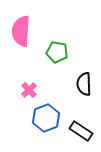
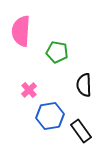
black semicircle: moved 1 px down
blue hexagon: moved 4 px right, 2 px up; rotated 12 degrees clockwise
black rectangle: rotated 20 degrees clockwise
